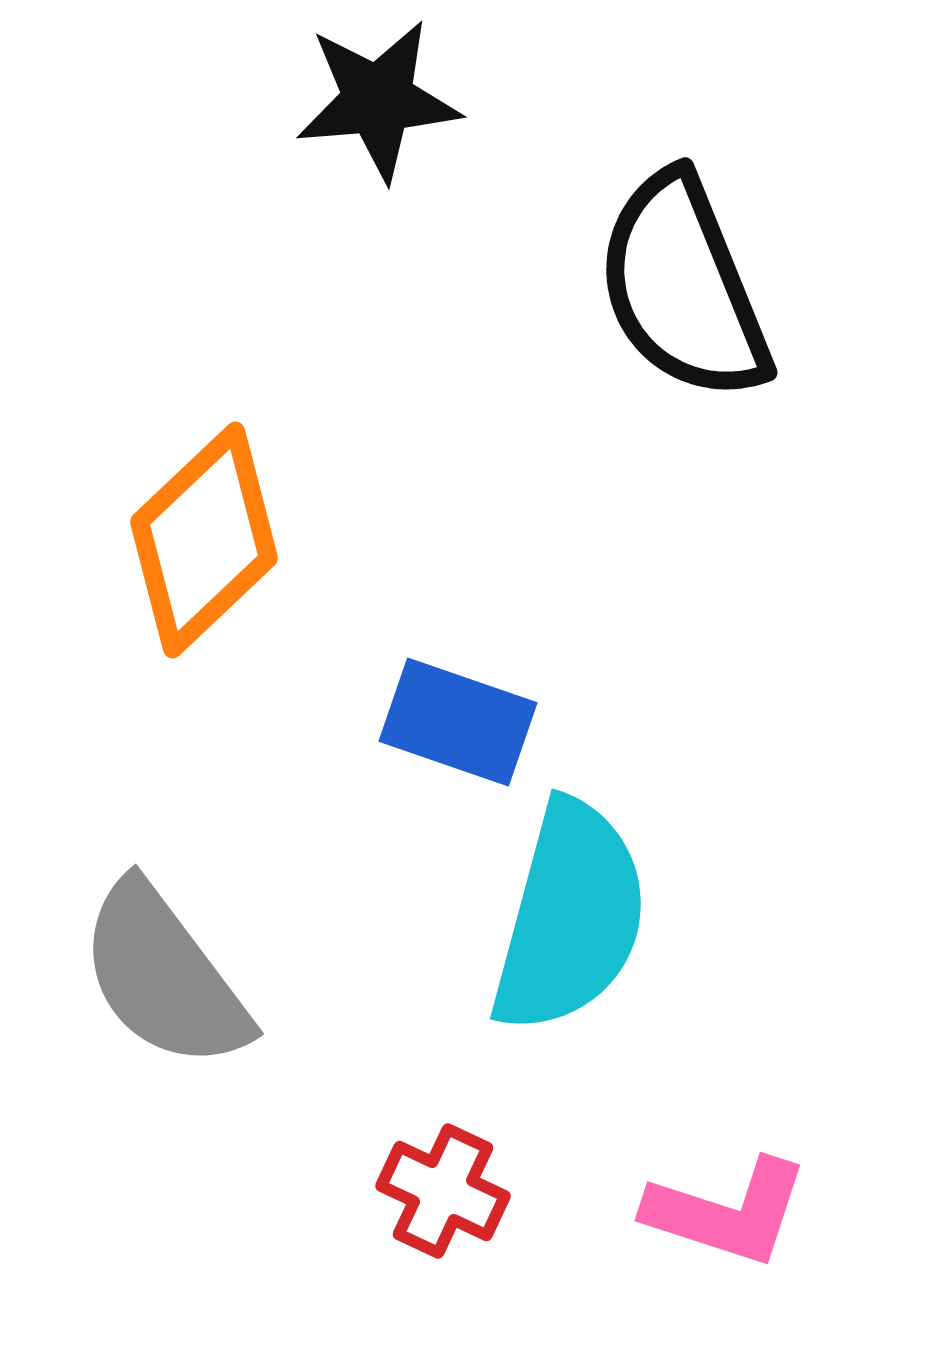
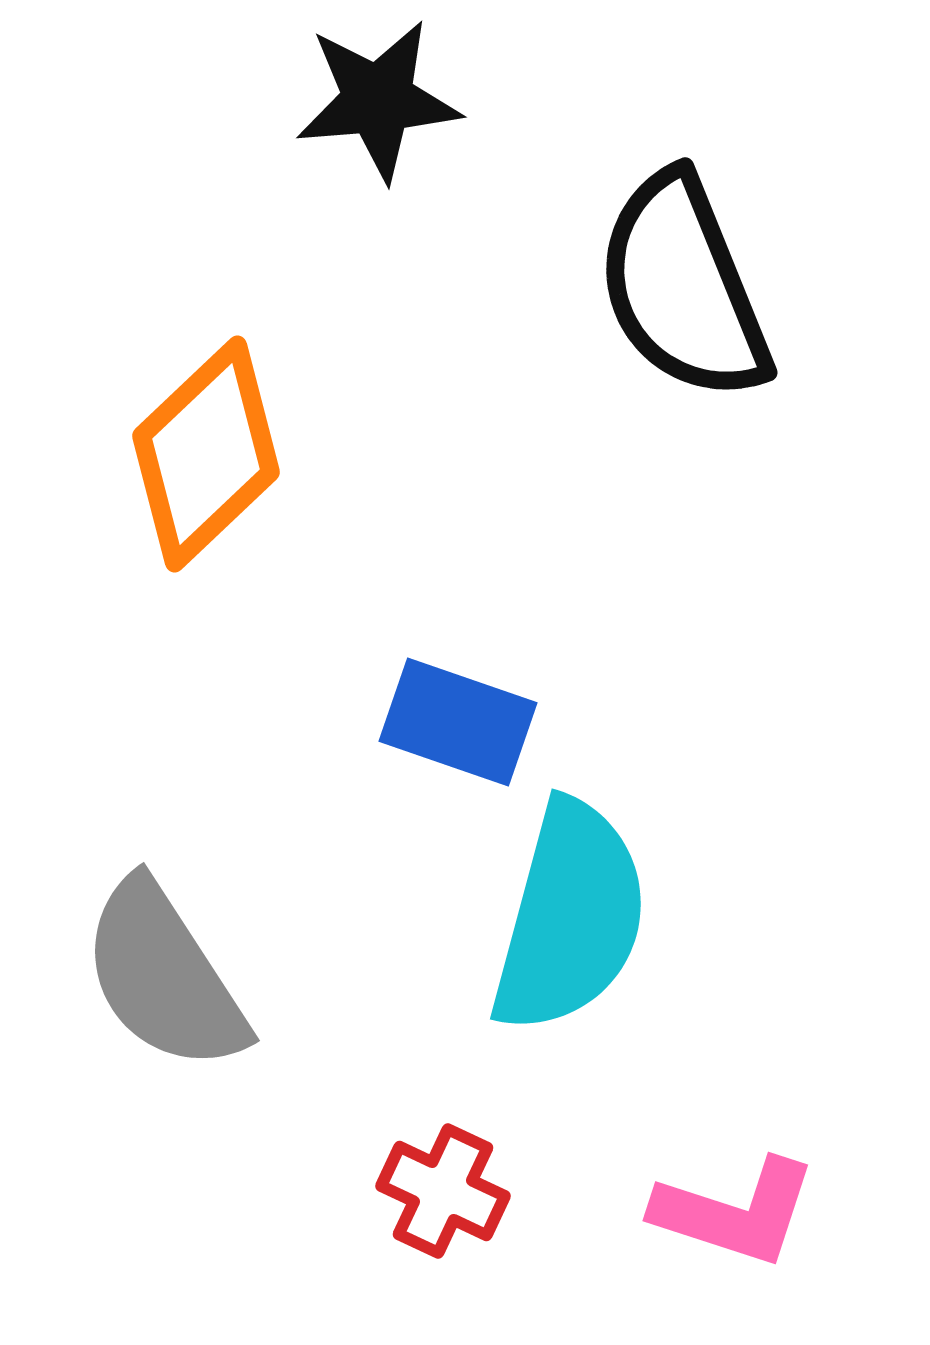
orange diamond: moved 2 px right, 86 px up
gray semicircle: rotated 4 degrees clockwise
pink L-shape: moved 8 px right
